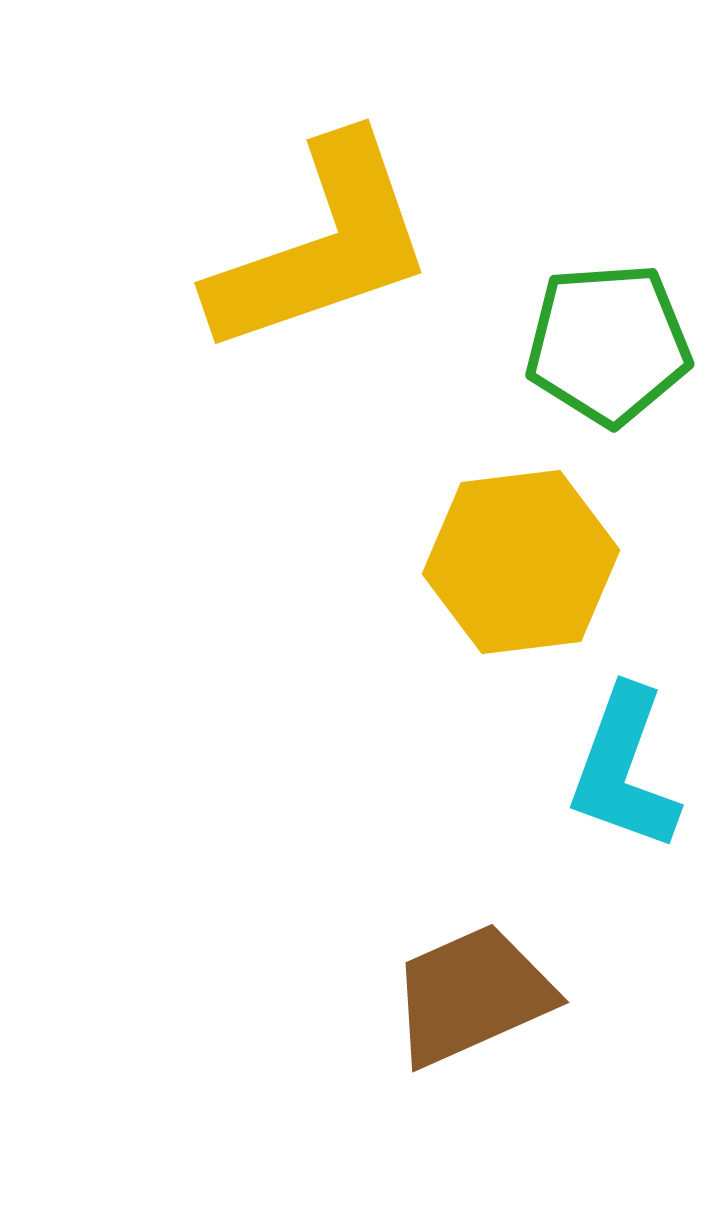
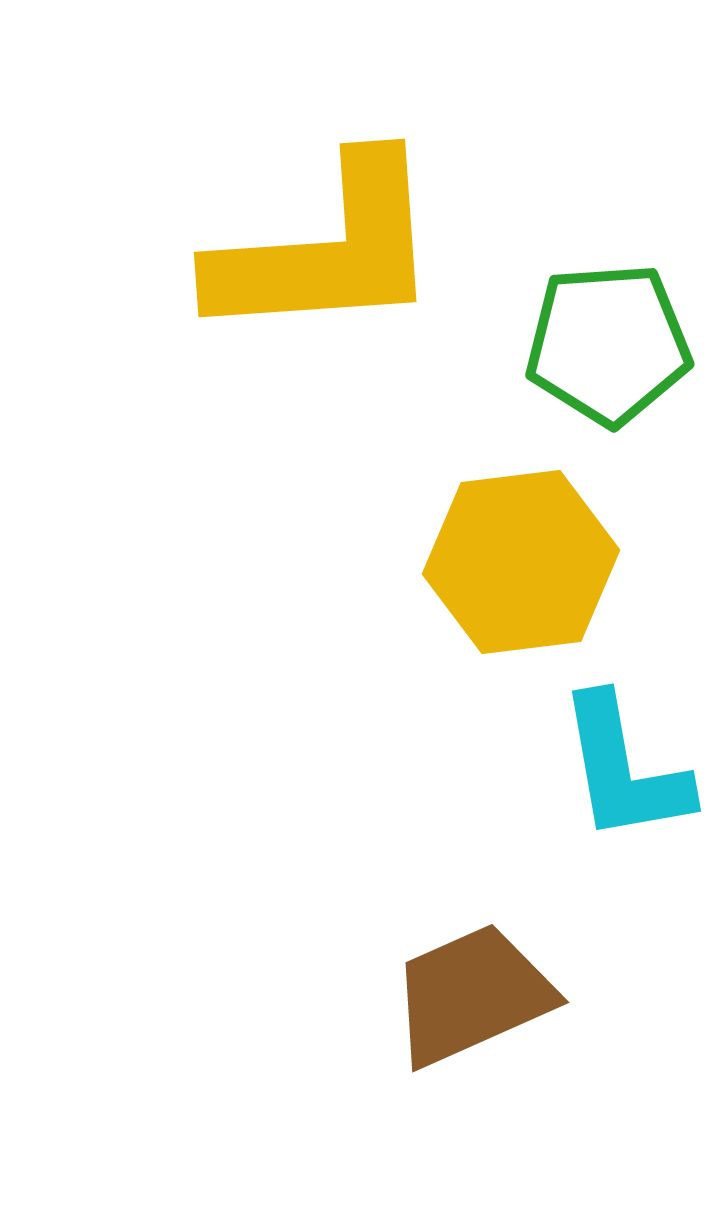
yellow L-shape: moved 5 px right, 4 px down; rotated 15 degrees clockwise
cyan L-shape: rotated 30 degrees counterclockwise
